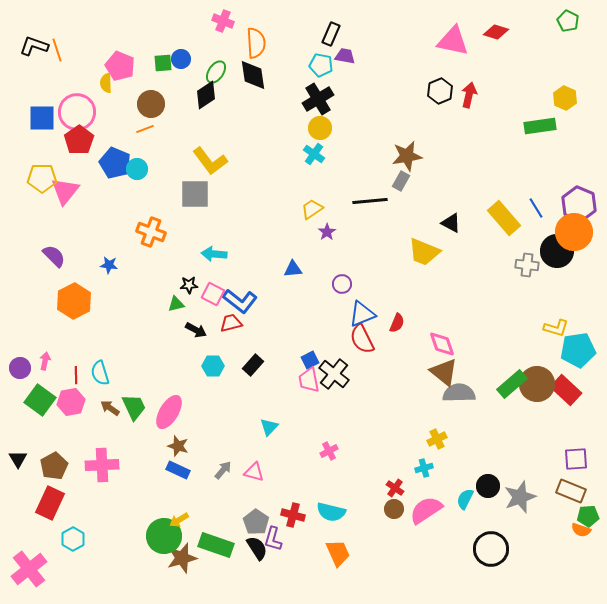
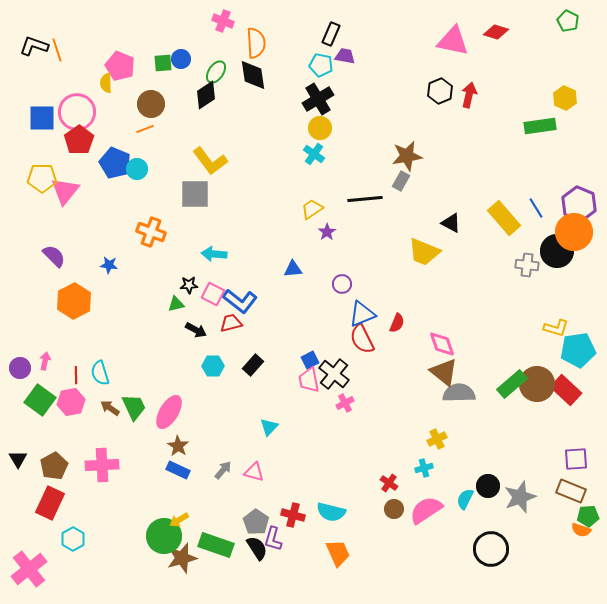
black line at (370, 201): moved 5 px left, 2 px up
brown star at (178, 446): rotated 15 degrees clockwise
pink cross at (329, 451): moved 16 px right, 48 px up
red cross at (395, 488): moved 6 px left, 5 px up
